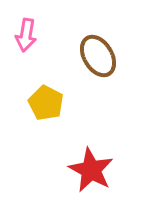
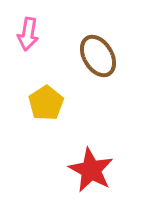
pink arrow: moved 2 px right, 1 px up
yellow pentagon: rotated 12 degrees clockwise
